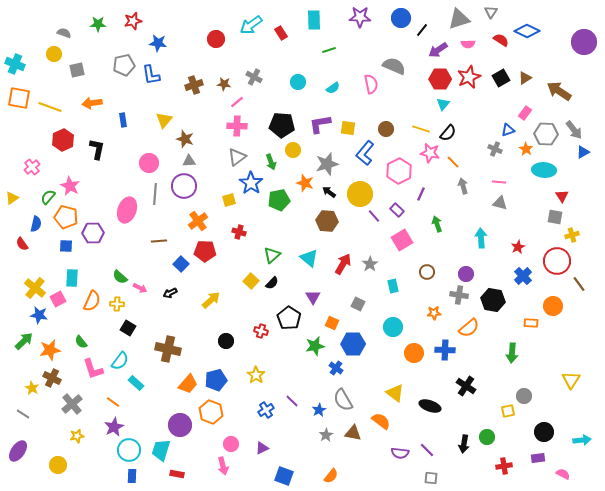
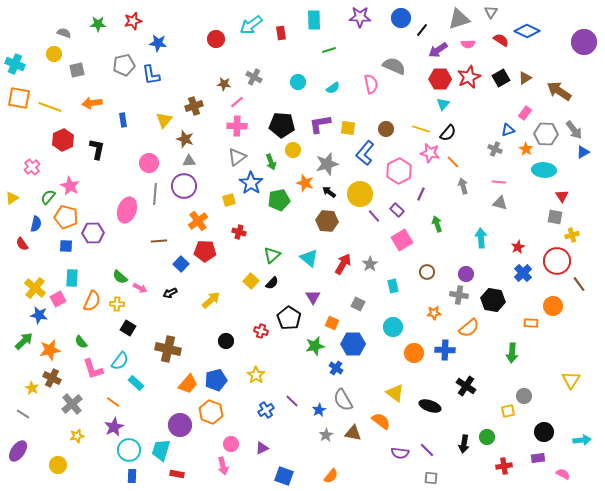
red rectangle at (281, 33): rotated 24 degrees clockwise
brown cross at (194, 85): moved 21 px down
blue cross at (523, 276): moved 3 px up
